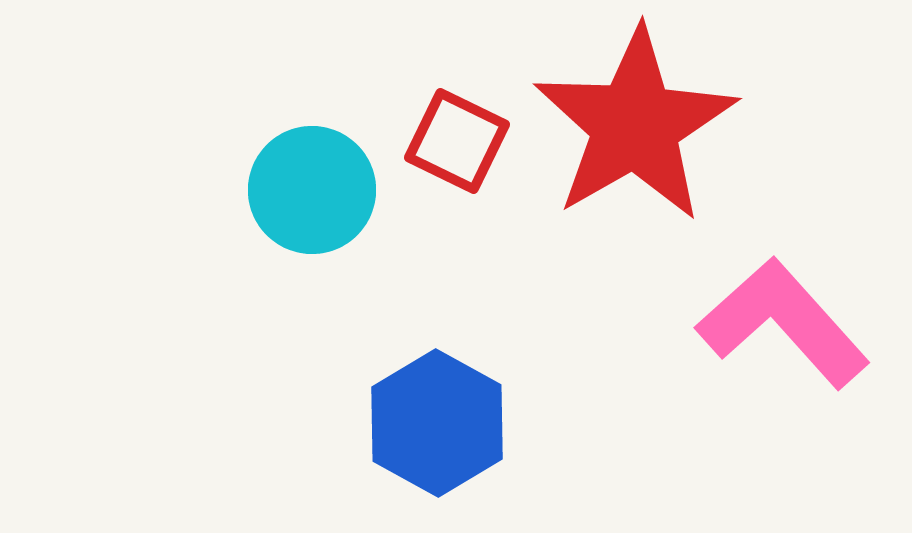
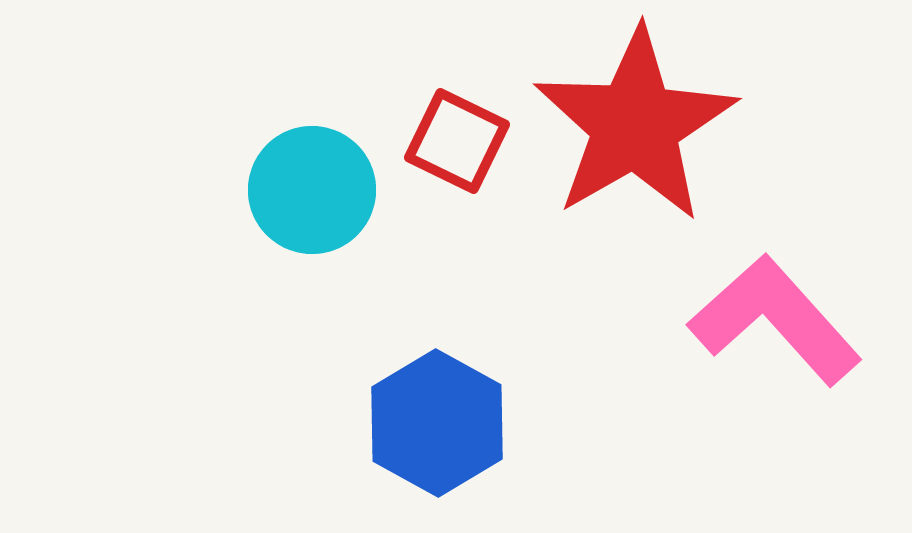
pink L-shape: moved 8 px left, 3 px up
